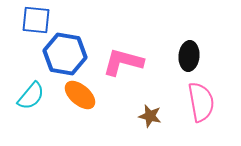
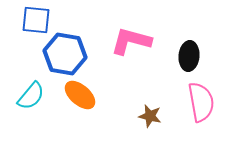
pink L-shape: moved 8 px right, 21 px up
